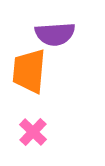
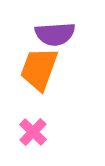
orange trapezoid: moved 10 px right, 2 px up; rotated 15 degrees clockwise
